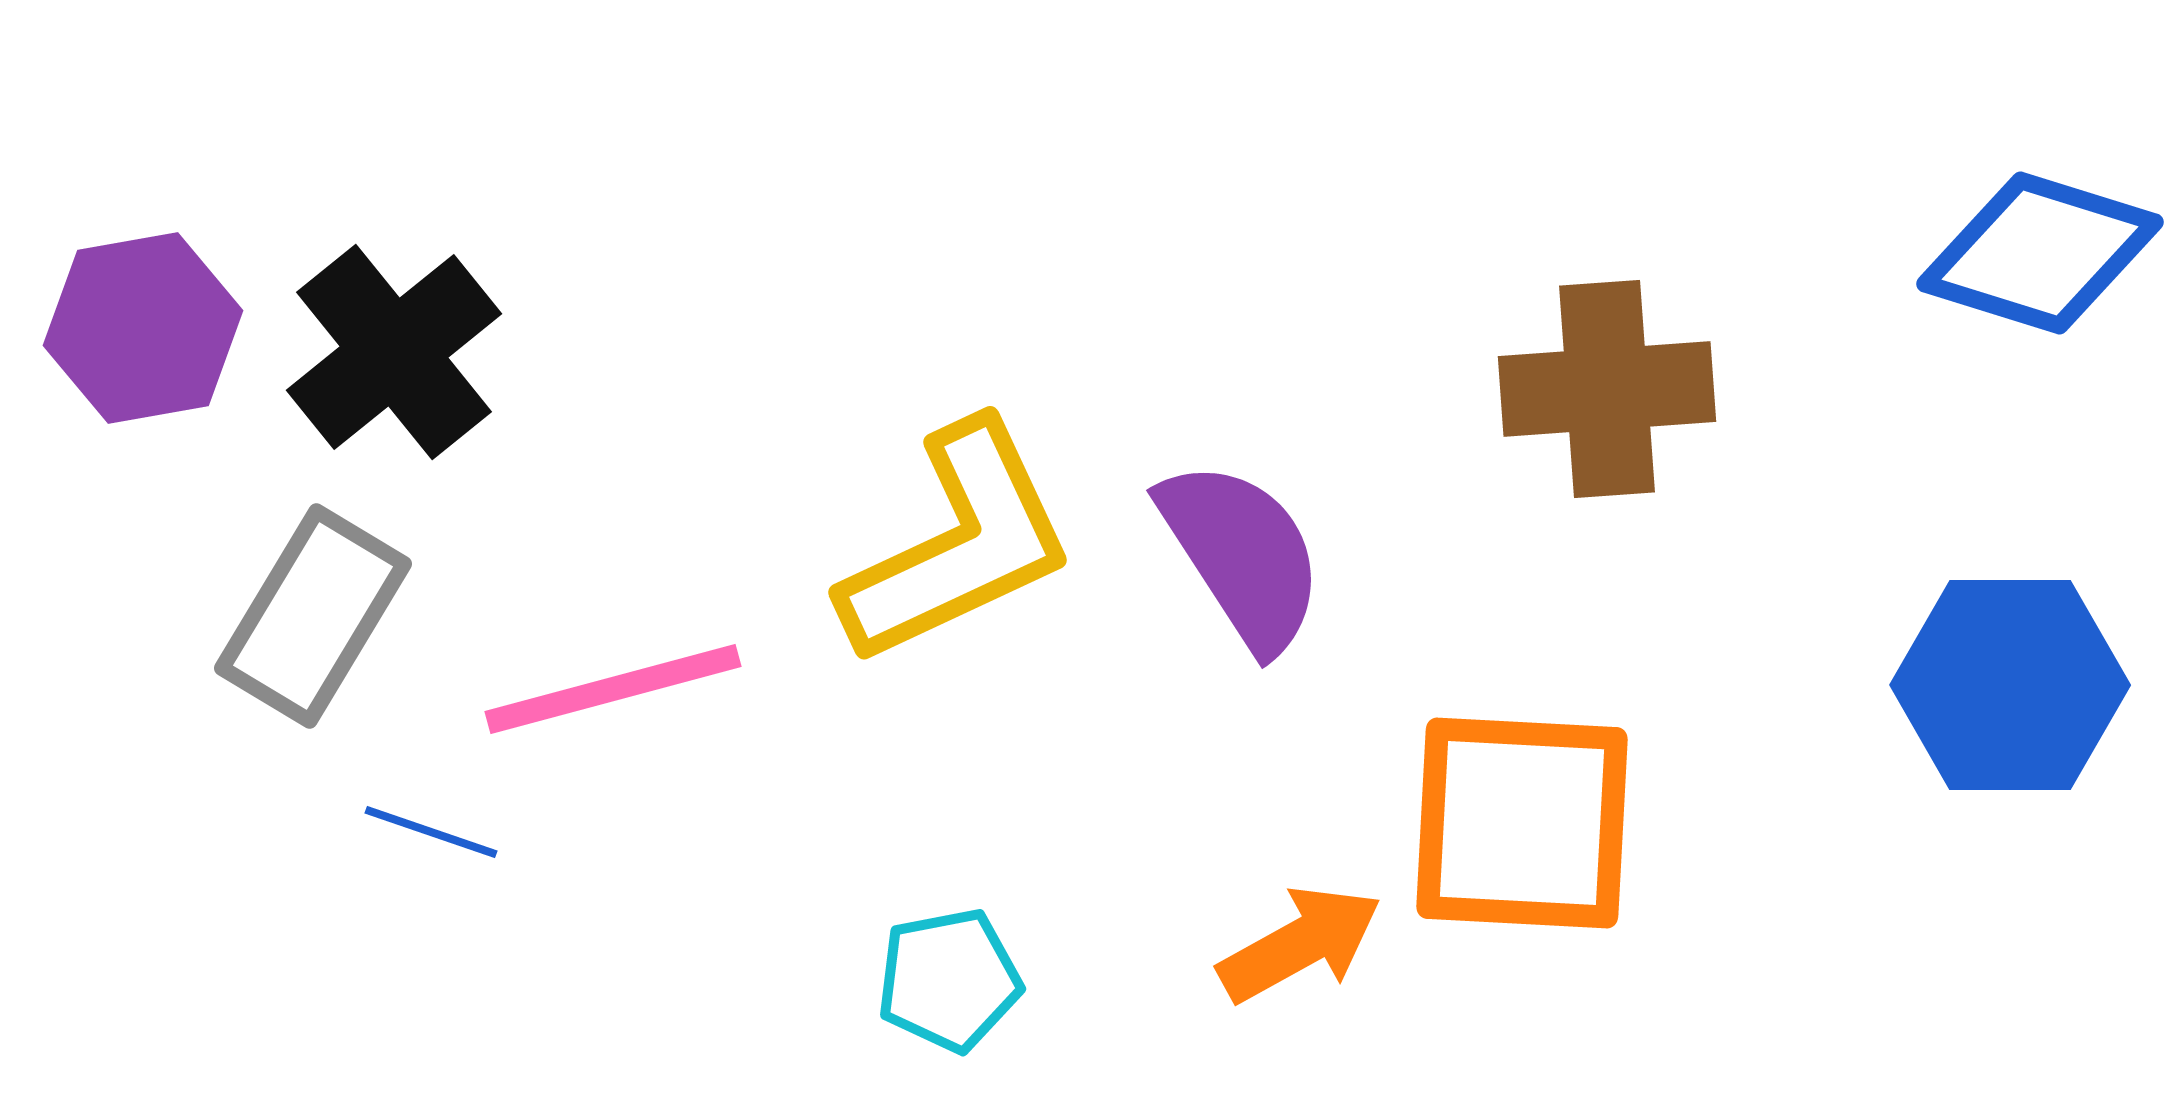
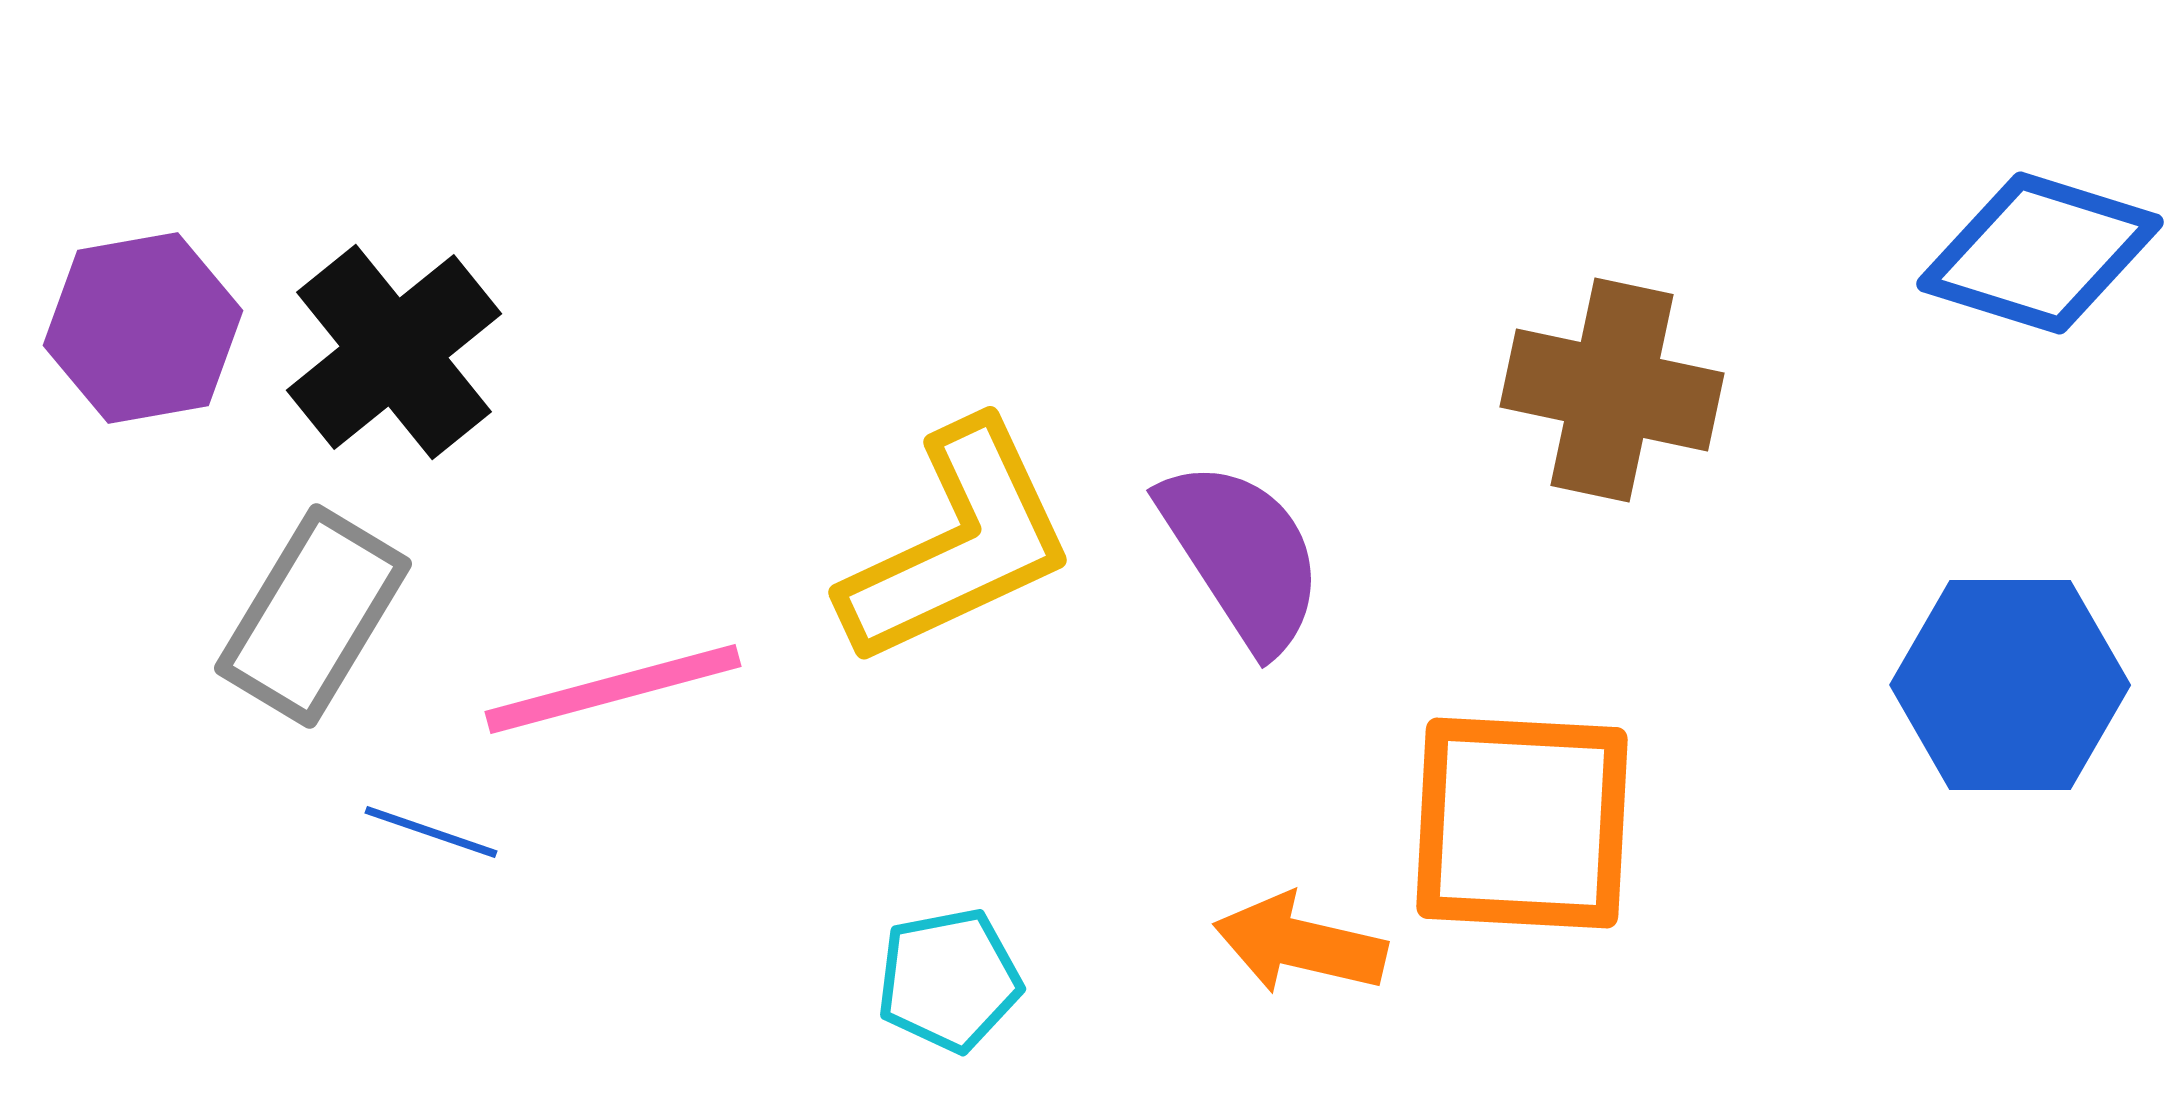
brown cross: moved 5 px right, 1 px down; rotated 16 degrees clockwise
orange arrow: rotated 138 degrees counterclockwise
